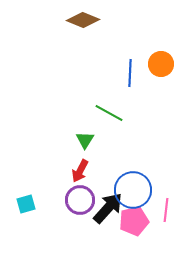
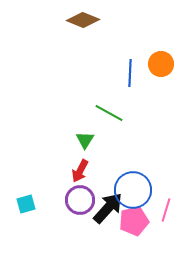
pink line: rotated 10 degrees clockwise
